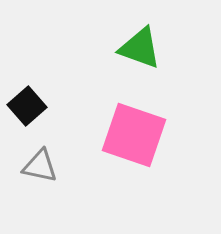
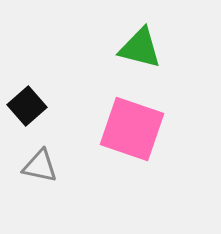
green triangle: rotated 6 degrees counterclockwise
pink square: moved 2 px left, 6 px up
